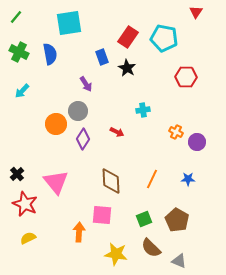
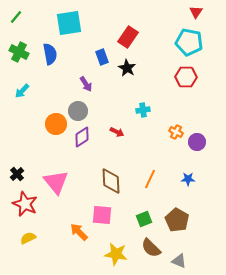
cyan pentagon: moved 25 px right, 4 px down
purple diamond: moved 1 px left, 2 px up; rotated 25 degrees clockwise
orange line: moved 2 px left
orange arrow: rotated 48 degrees counterclockwise
